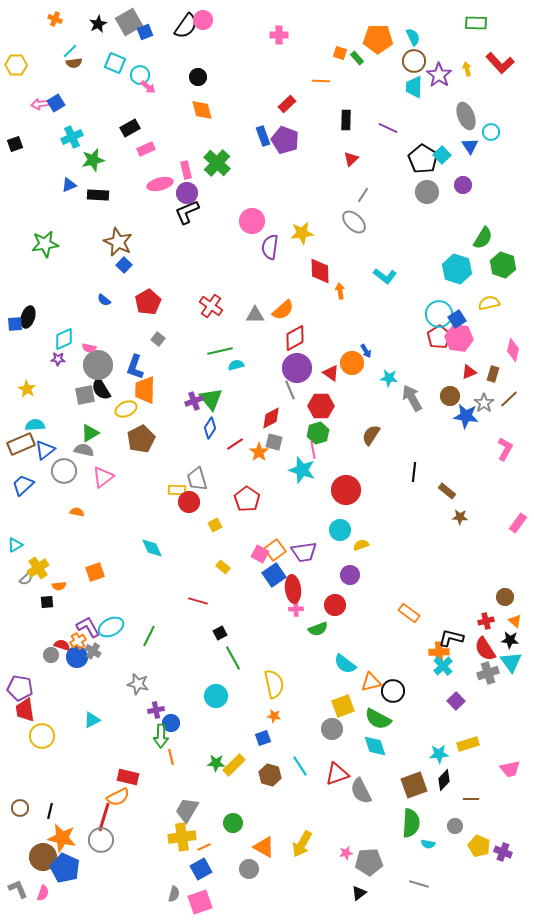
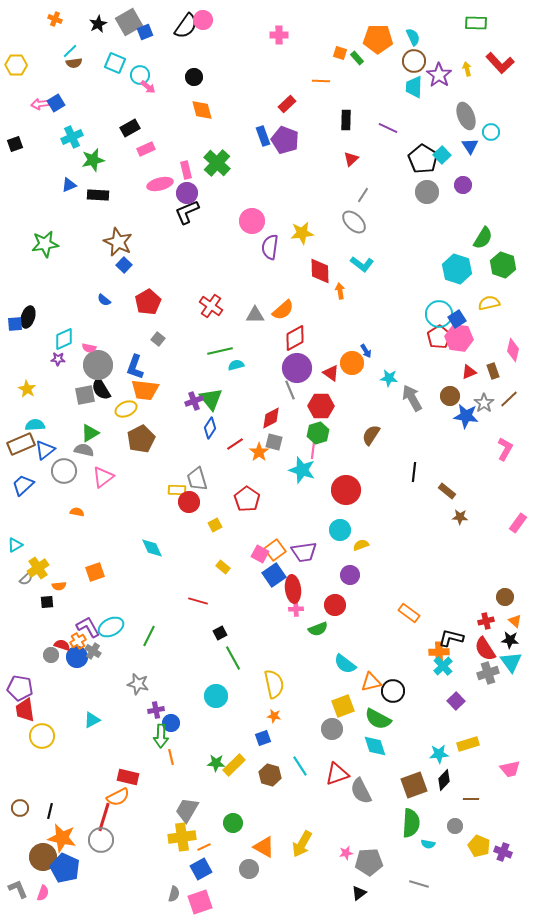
black circle at (198, 77): moved 4 px left
cyan L-shape at (385, 276): moved 23 px left, 12 px up
brown rectangle at (493, 374): moved 3 px up; rotated 35 degrees counterclockwise
orange trapezoid at (145, 390): rotated 84 degrees counterclockwise
pink line at (313, 450): rotated 18 degrees clockwise
